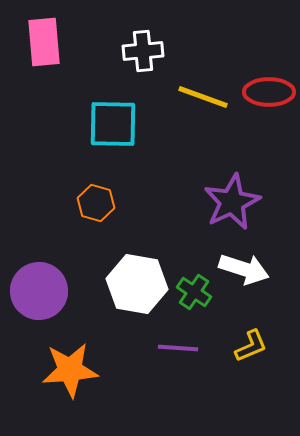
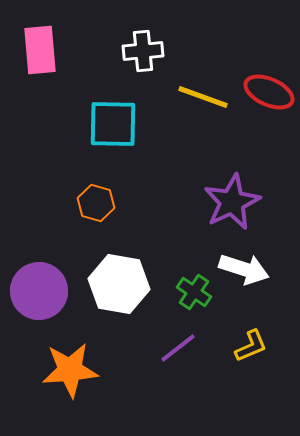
pink rectangle: moved 4 px left, 8 px down
red ellipse: rotated 24 degrees clockwise
white hexagon: moved 18 px left
purple line: rotated 42 degrees counterclockwise
